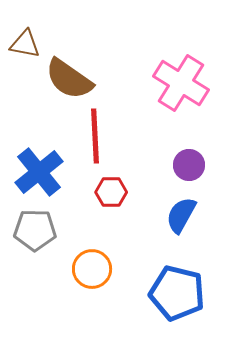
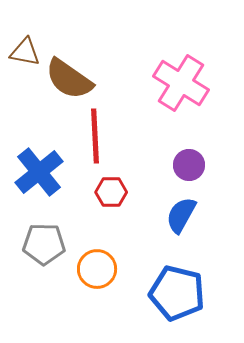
brown triangle: moved 8 px down
gray pentagon: moved 9 px right, 14 px down
orange circle: moved 5 px right
